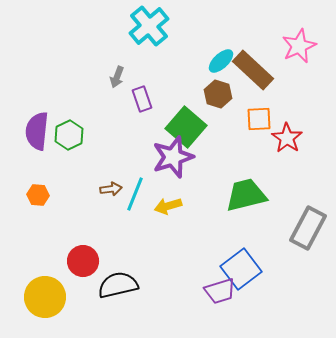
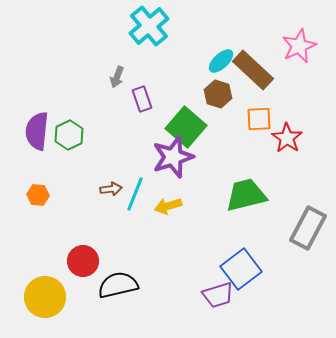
purple trapezoid: moved 2 px left, 4 px down
